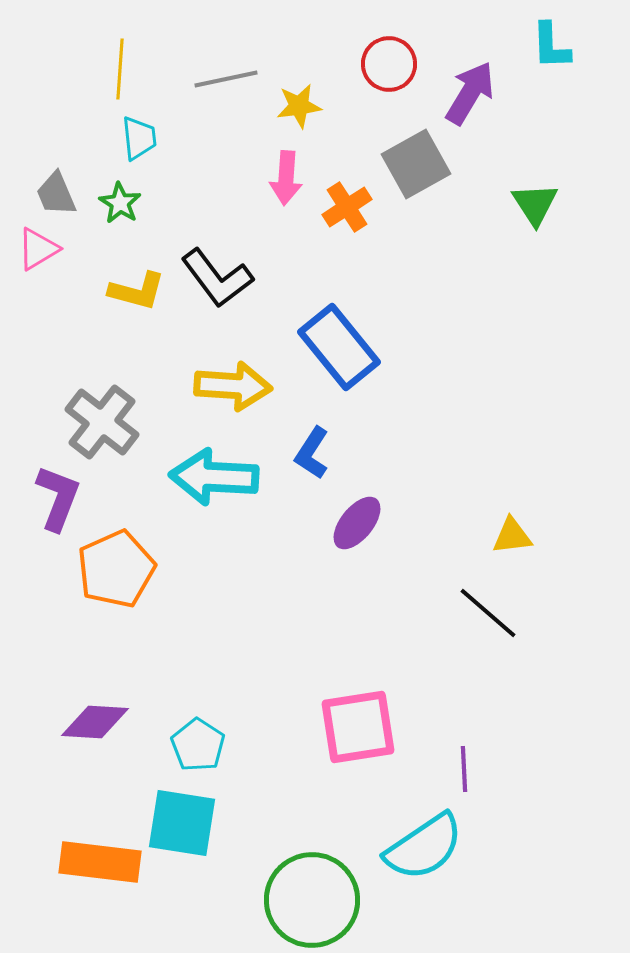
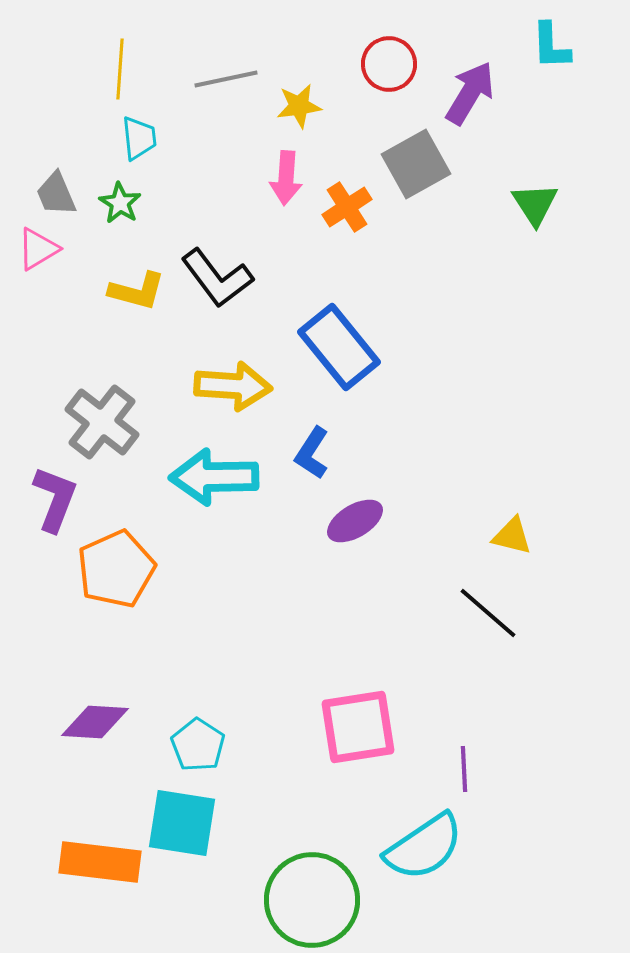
cyan arrow: rotated 4 degrees counterclockwise
purple L-shape: moved 3 px left, 1 px down
purple ellipse: moved 2 px left, 2 px up; rotated 20 degrees clockwise
yellow triangle: rotated 21 degrees clockwise
